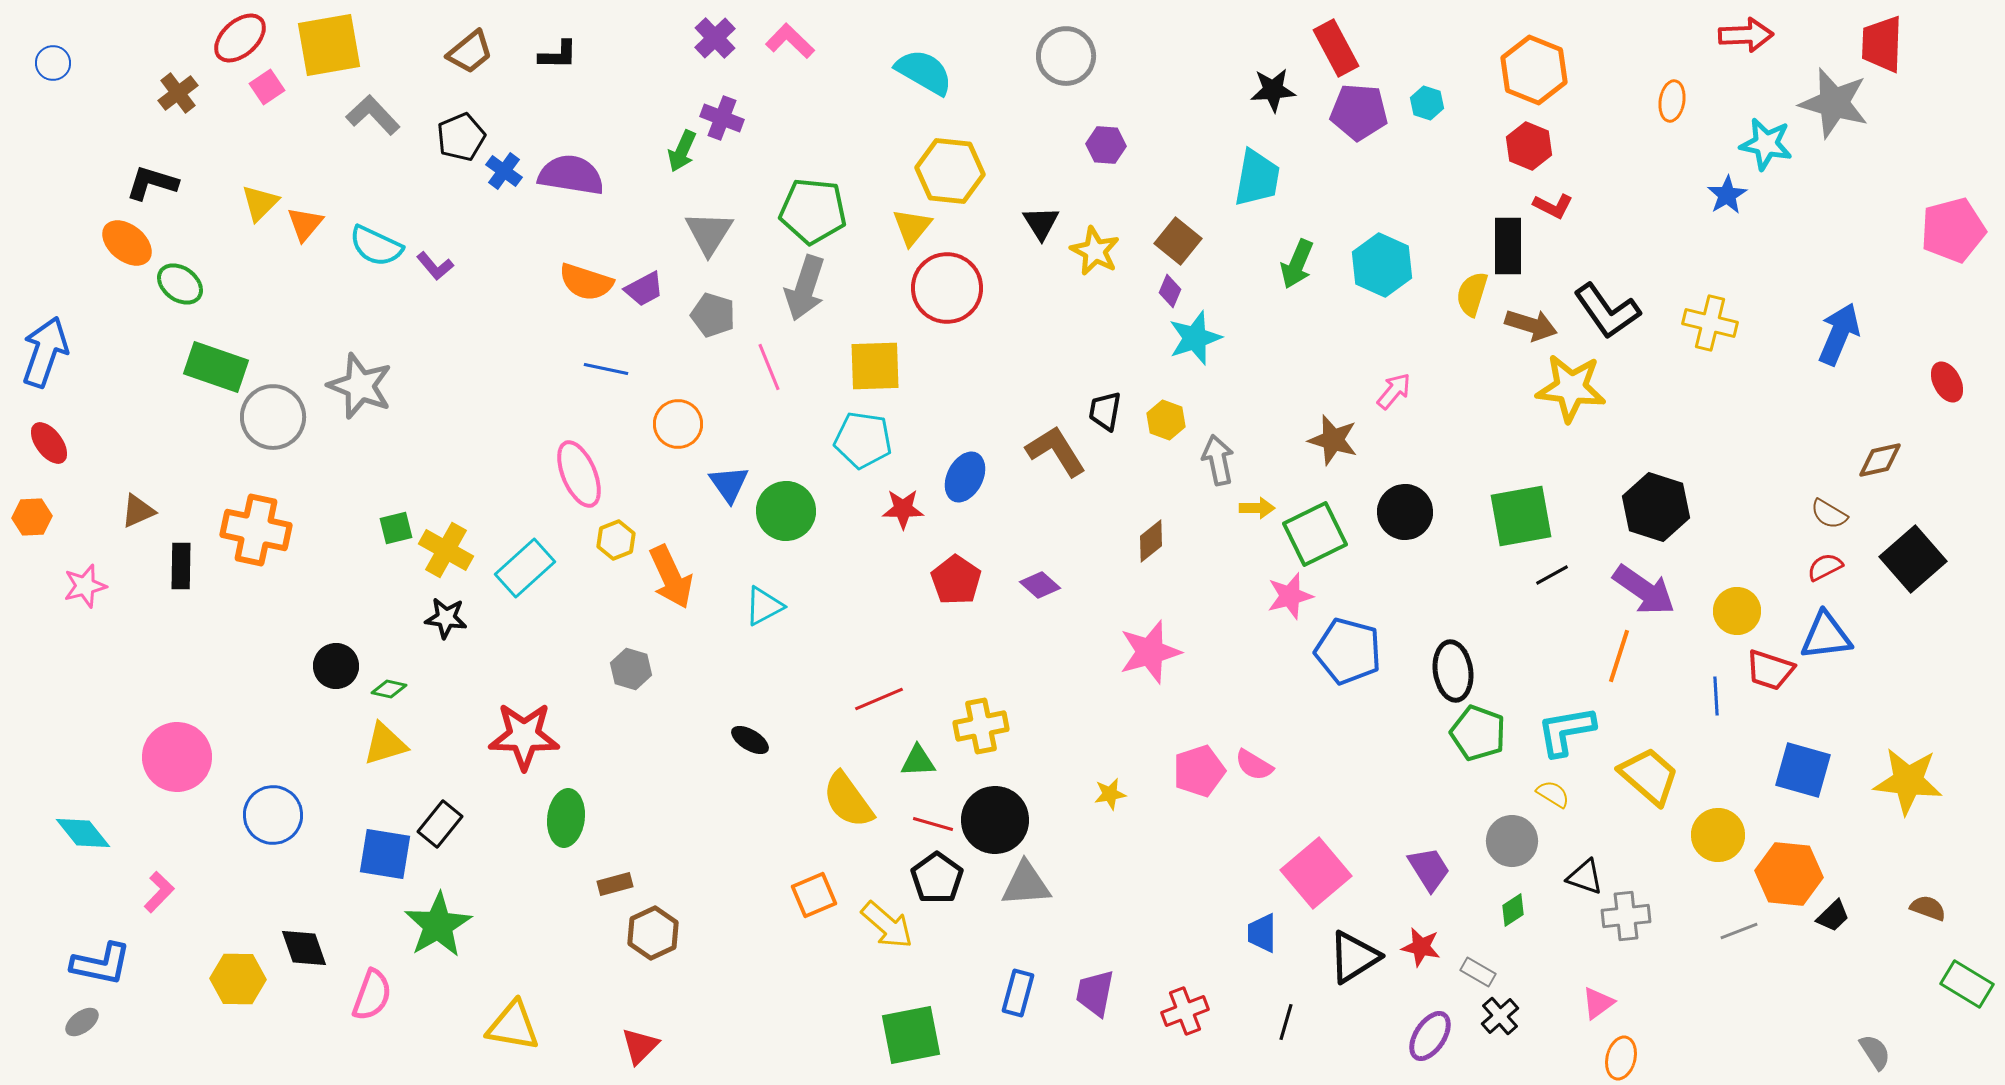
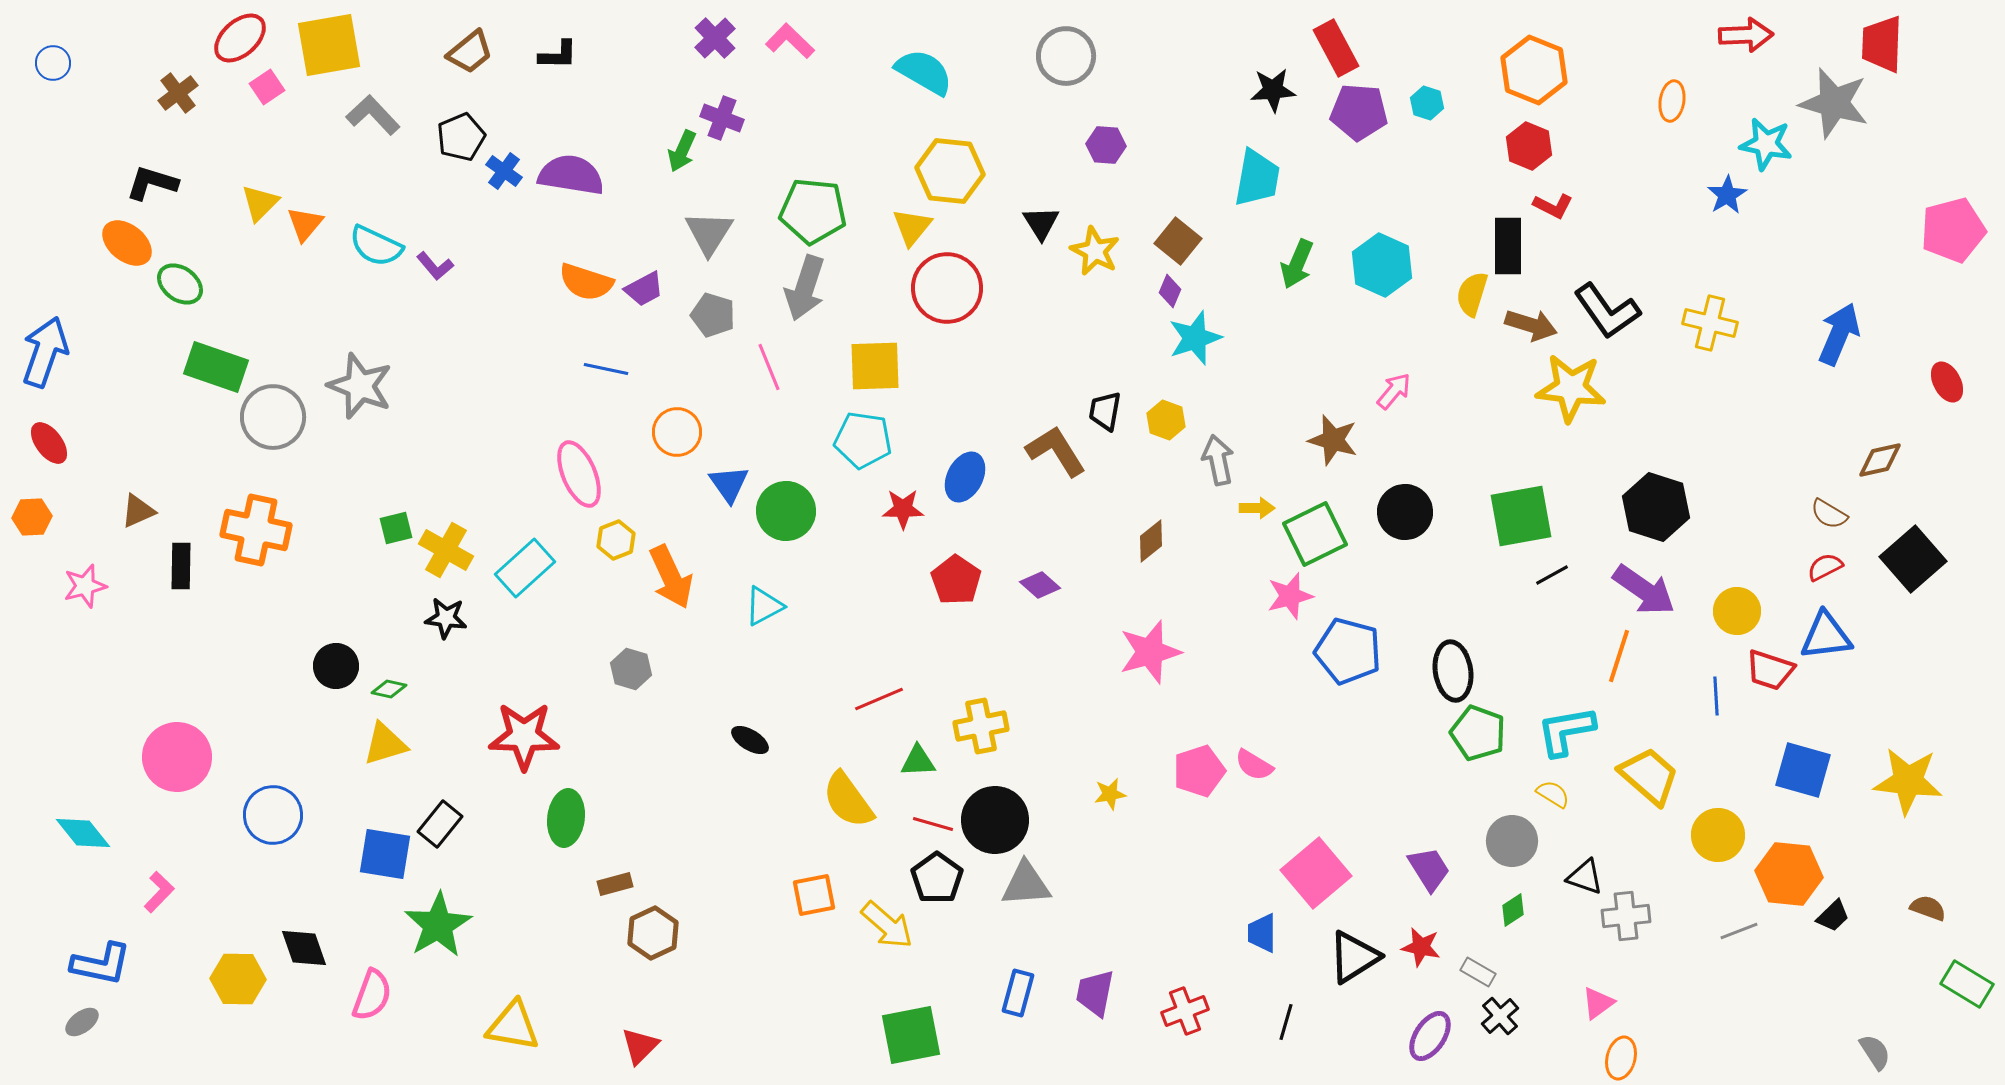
orange circle at (678, 424): moved 1 px left, 8 px down
orange square at (814, 895): rotated 12 degrees clockwise
